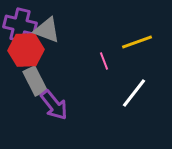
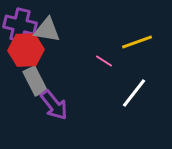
gray triangle: rotated 12 degrees counterclockwise
pink line: rotated 36 degrees counterclockwise
